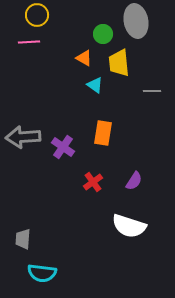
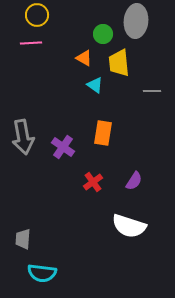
gray ellipse: rotated 16 degrees clockwise
pink line: moved 2 px right, 1 px down
gray arrow: rotated 96 degrees counterclockwise
